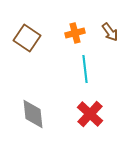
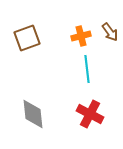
orange cross: moved 6 px right, 3 px down
brown square: rotated 36 degrees clockwise
cyan line: moved 2 px right
red cross: rotated 16 degrees counterclockwise
